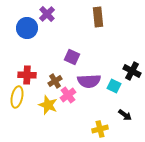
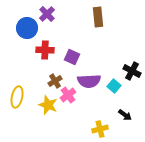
red cross: moved 18 px right, 25 px up
cyan square: rotated 16 degrees clockwise
